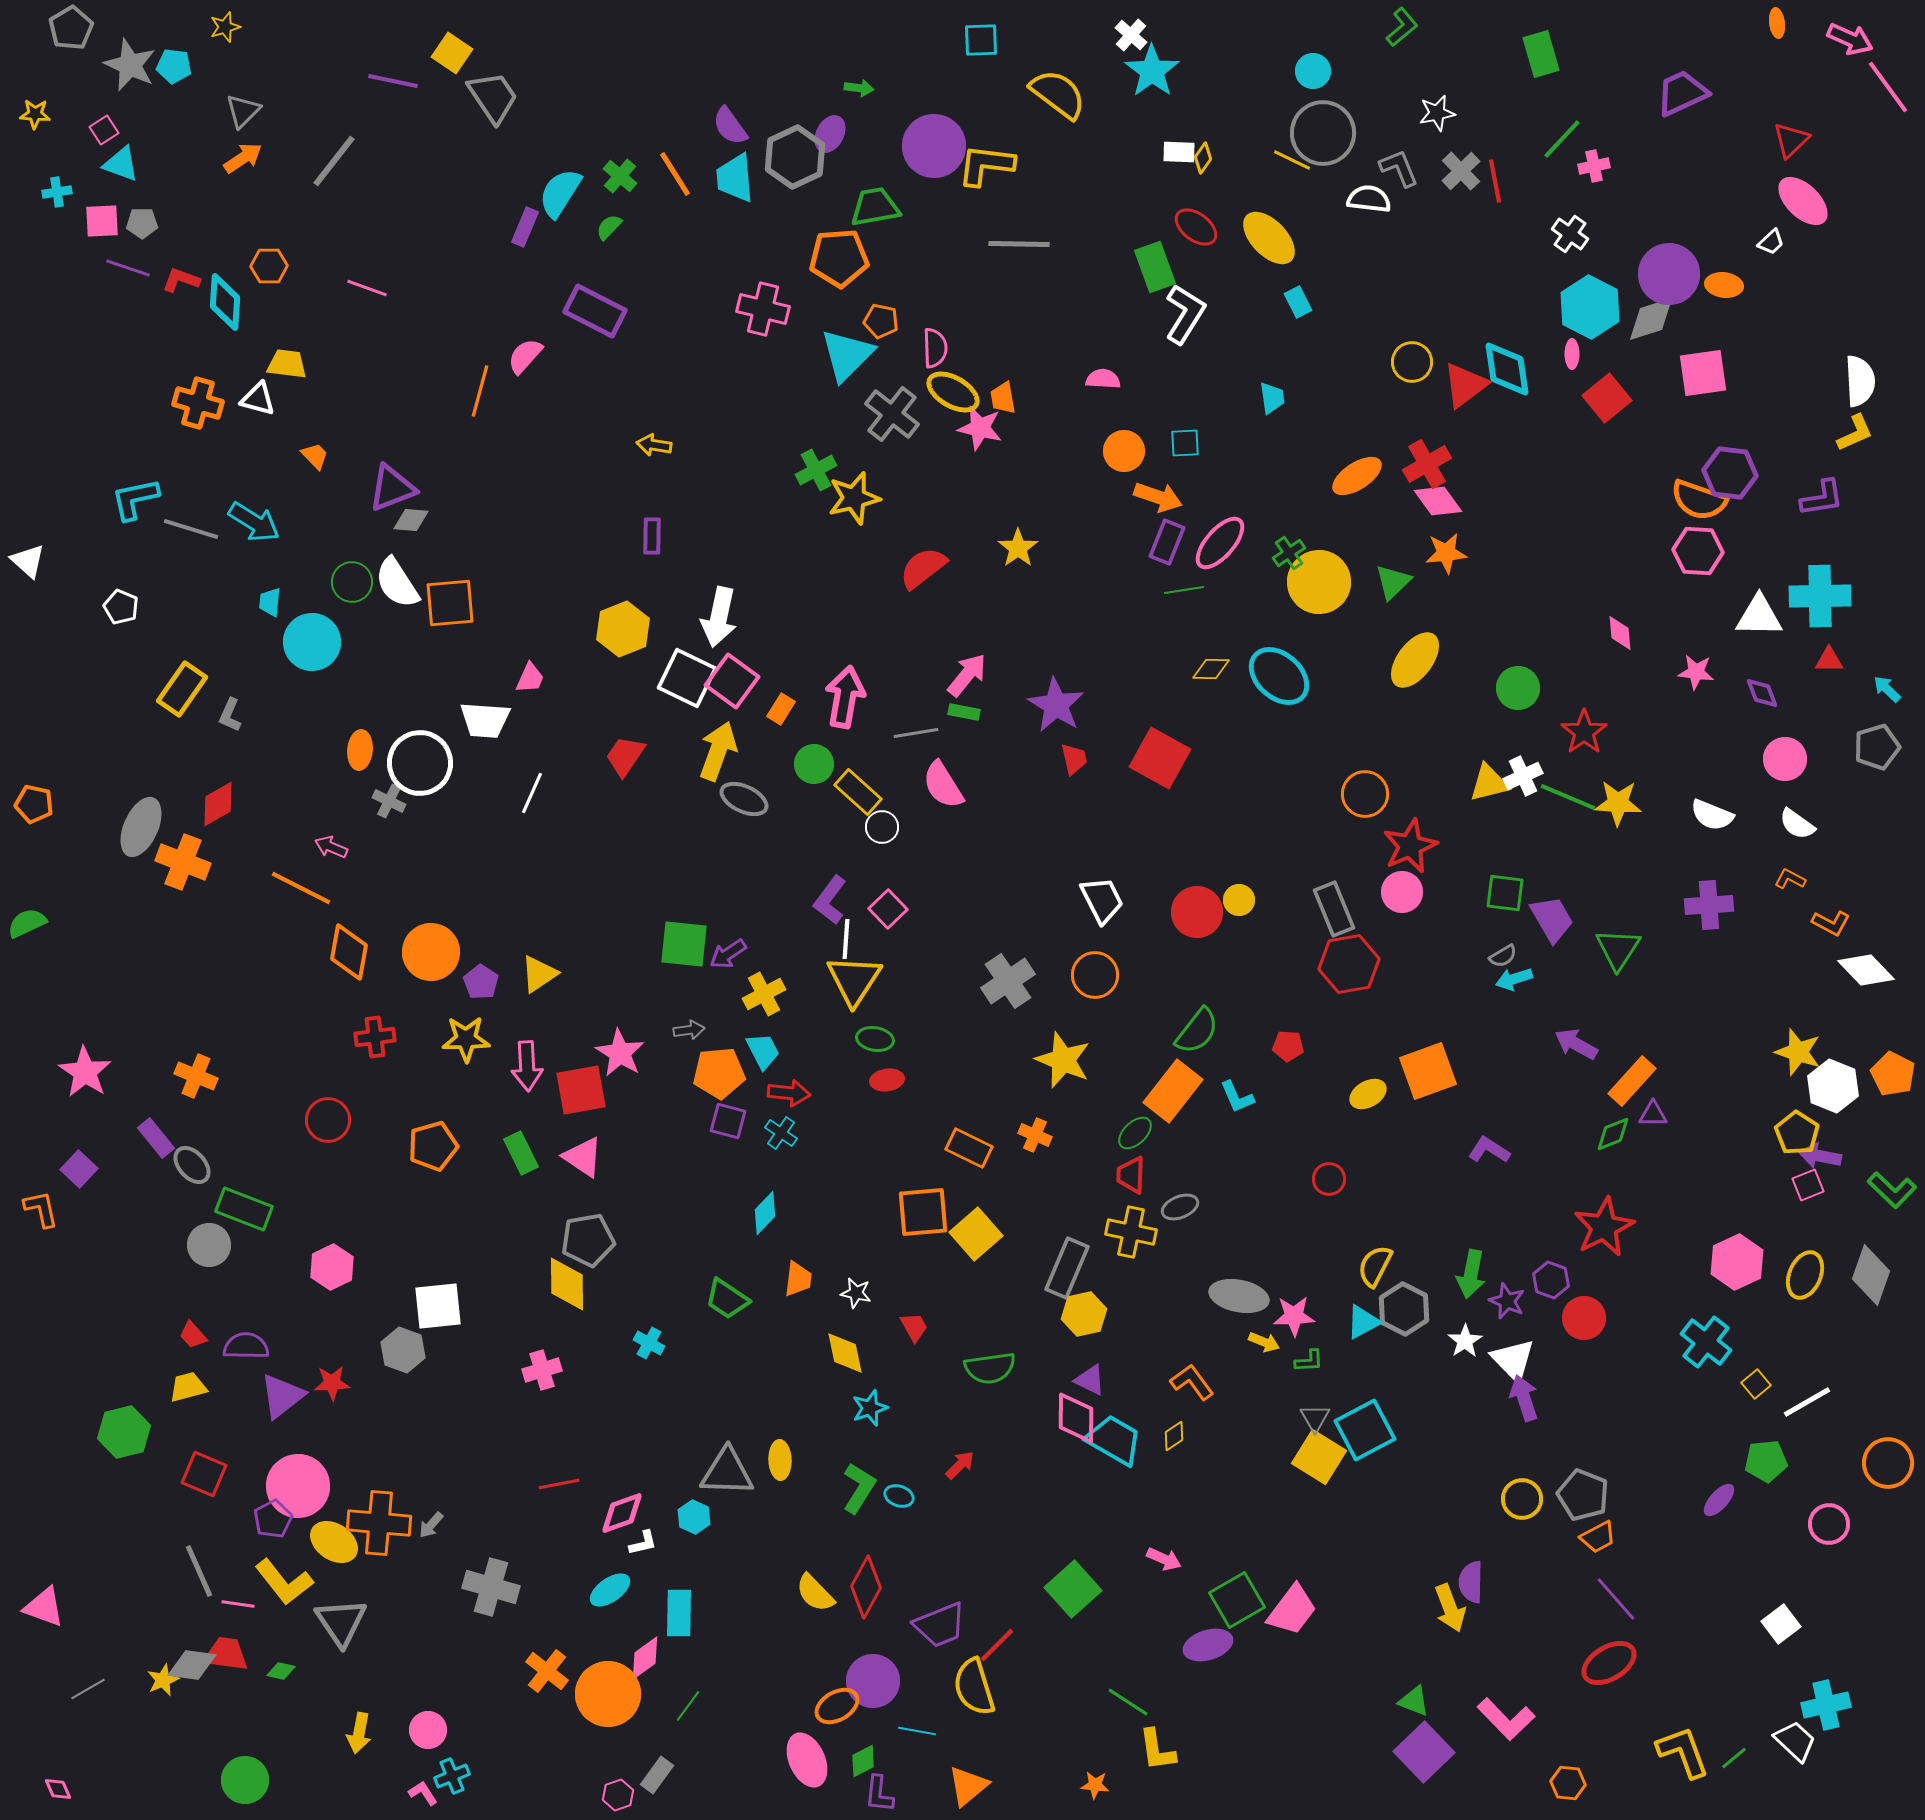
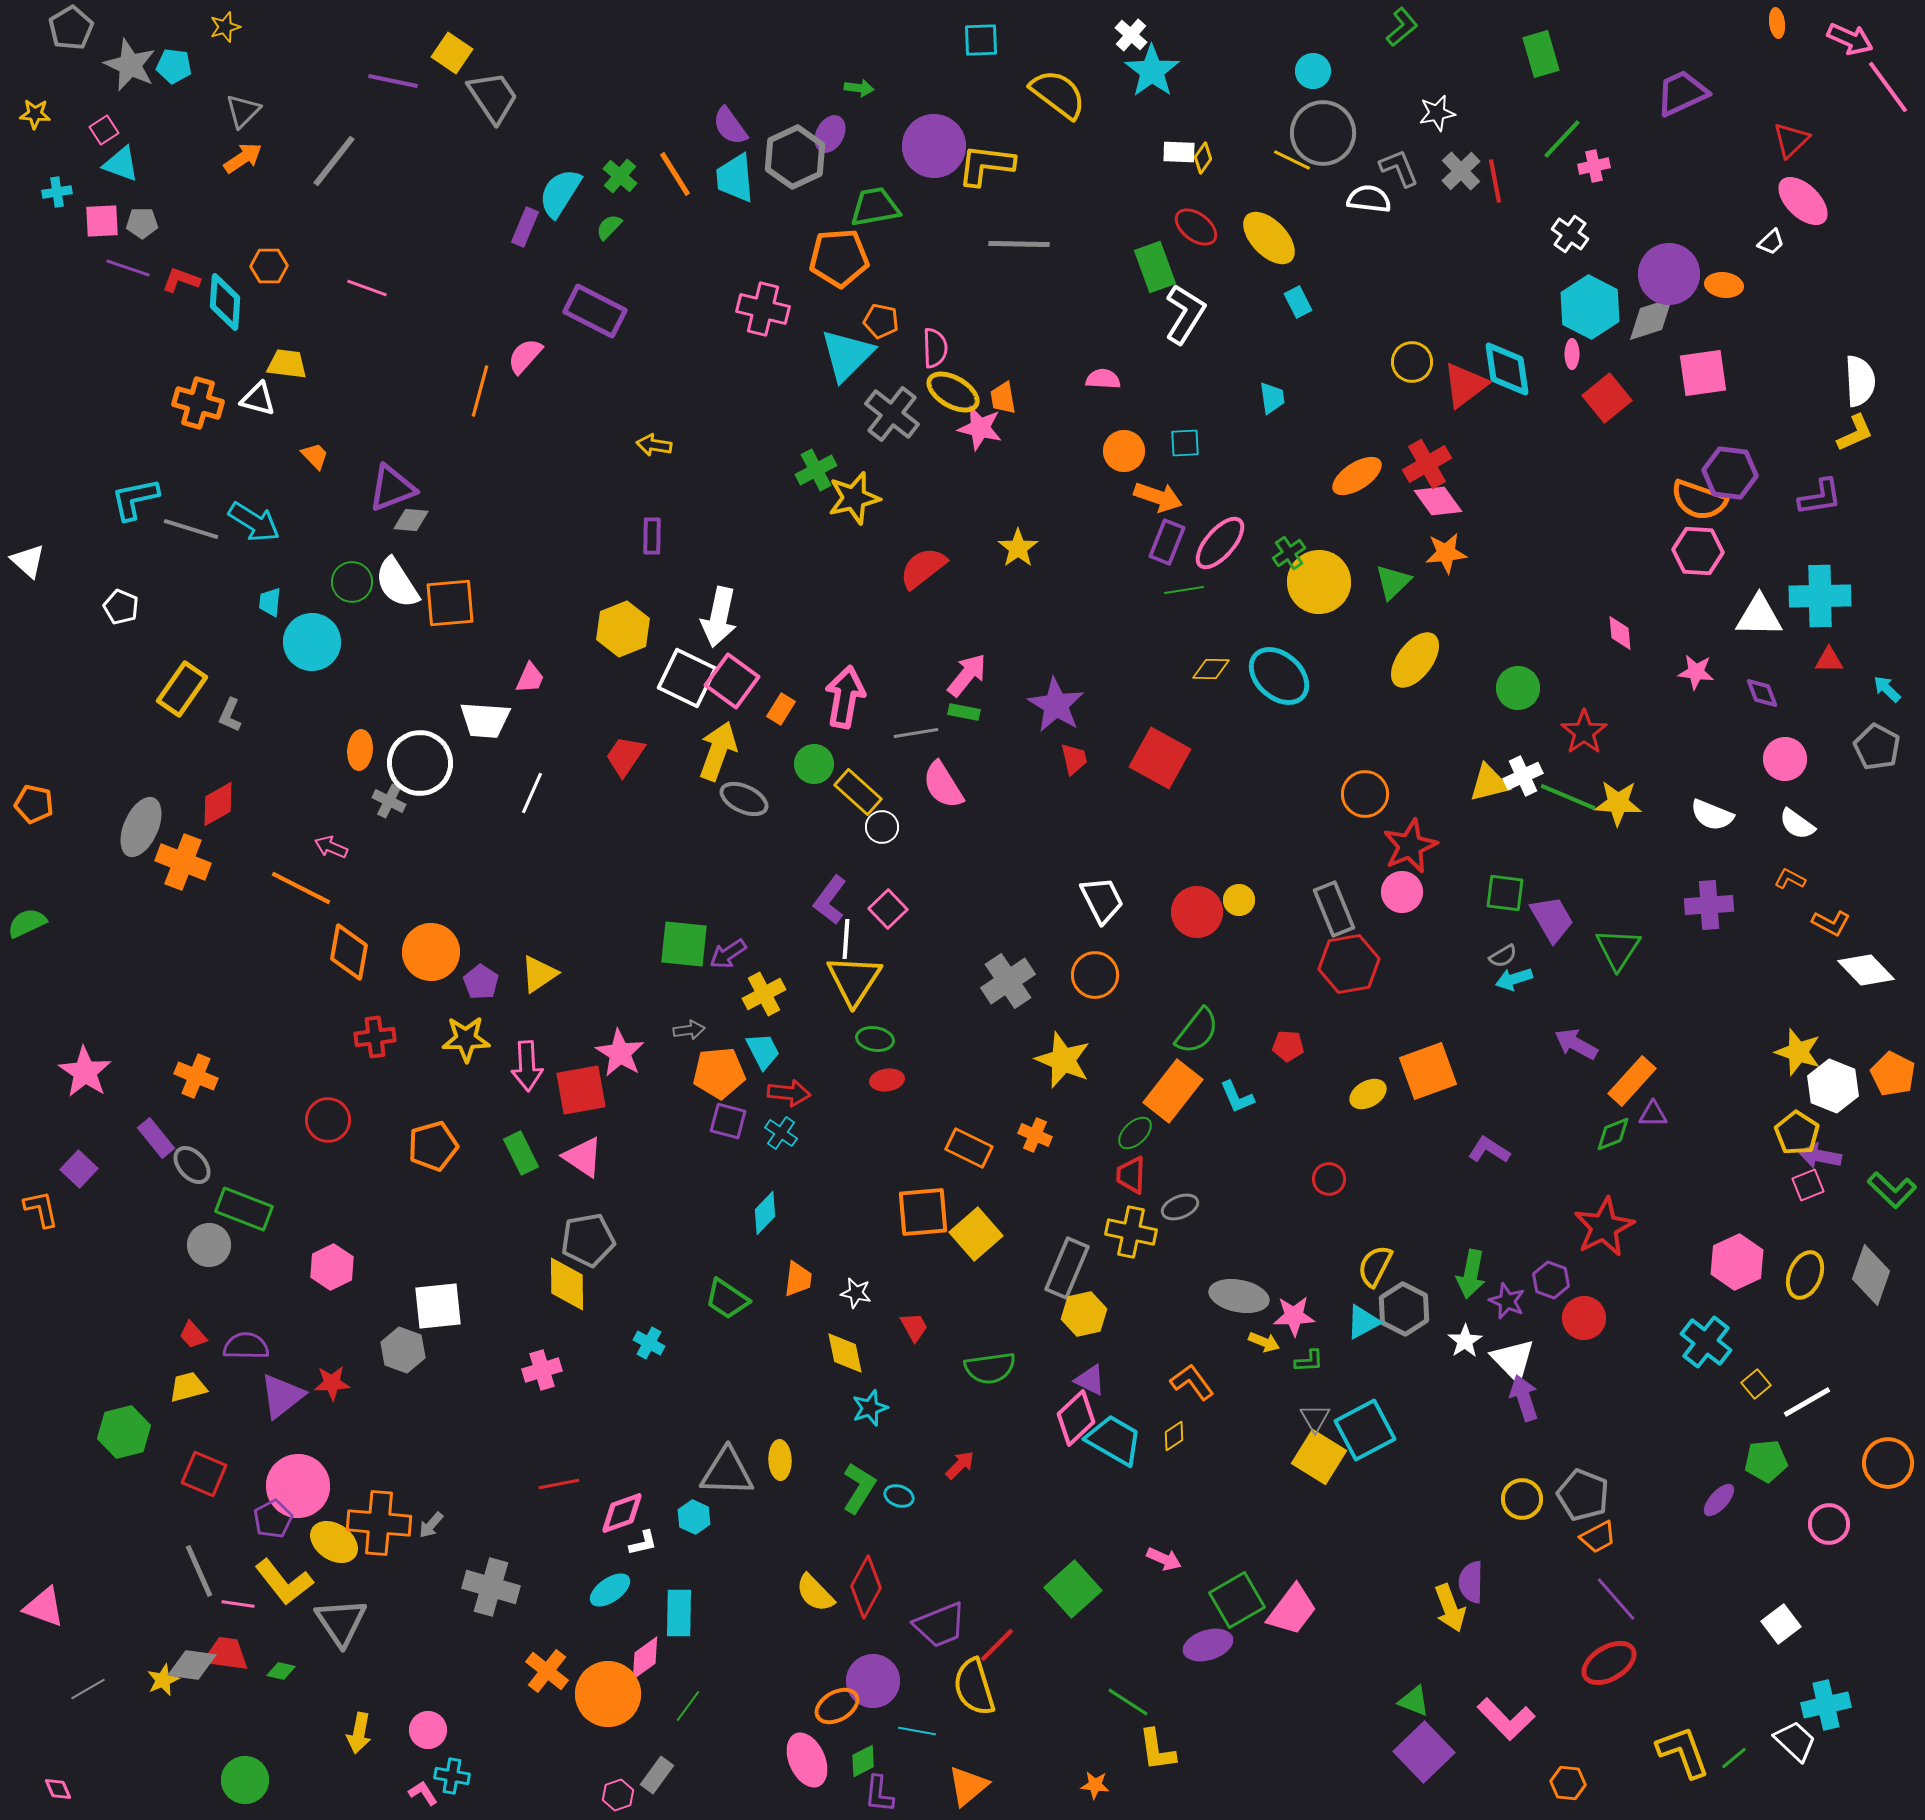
purple L-shape at (1822, 498): moved 2 px left, 1 px up
gray pentagon at (1877, 747): rotated 27 degrees counterclockwise
pink diamond at (1076, 1418): rotated 46 degrees clockwise
cyan cross at (452, 1776): rotated 32 degrees clockwise
